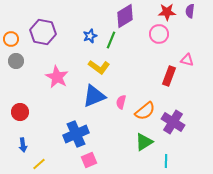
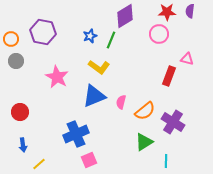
pink triangle: moved 1 px up
